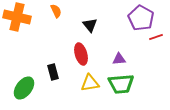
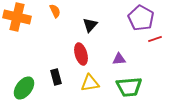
orange semicircle: moved 1 px left
black triangle: rotated 21 degrees clockwise
red line: moved 1 px left, 2 px down
black rectangle: moved 3 px right, 5 px down
green trapezoid: moved 8 px right, 3 px down
